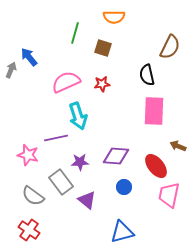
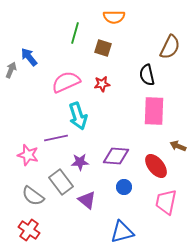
pink trapezoid: moved 3 px left, 7 px down
